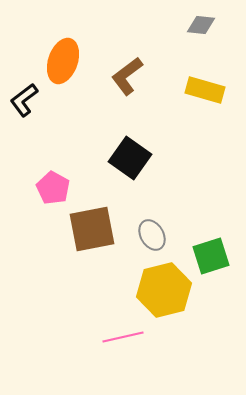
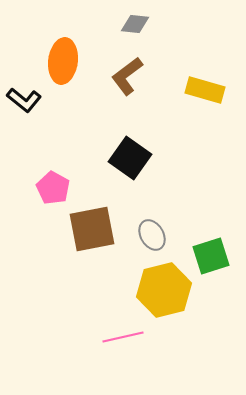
gray diamond: moved 66 px left, 1 px up
orange ellipse: rotated 12 degrees counterclockwise
black L-shape: rotated 104 degrees counterclockwise
